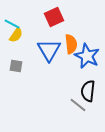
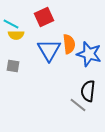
red square: moved 10 px left
cyan line: moved 1 px left
yellow semicircle: rotated 56 degrees clockwise
orange semicircle: moved 2 px left
blue star: moved 2 px right, 2 px up; rotated 10 degrees counterclockwise
gray square: moved 3 px left
